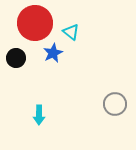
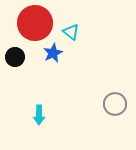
black circle: moved 1 px left, 1 px up
